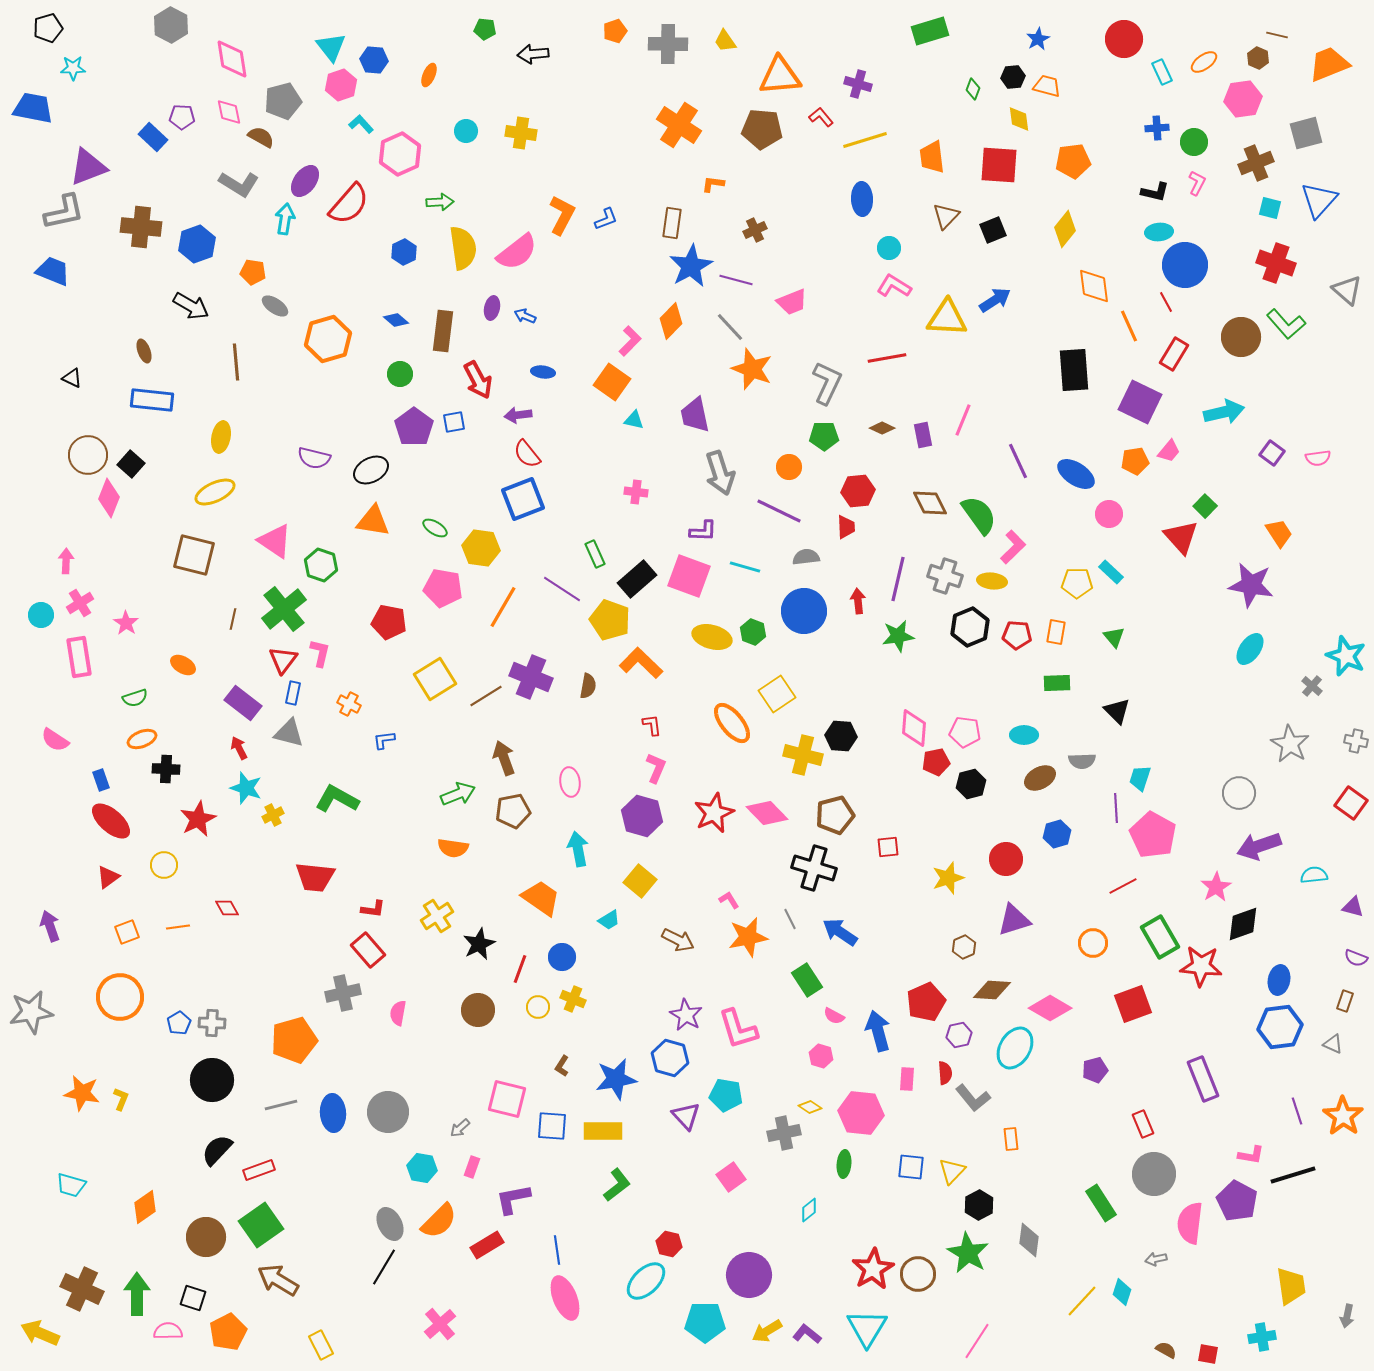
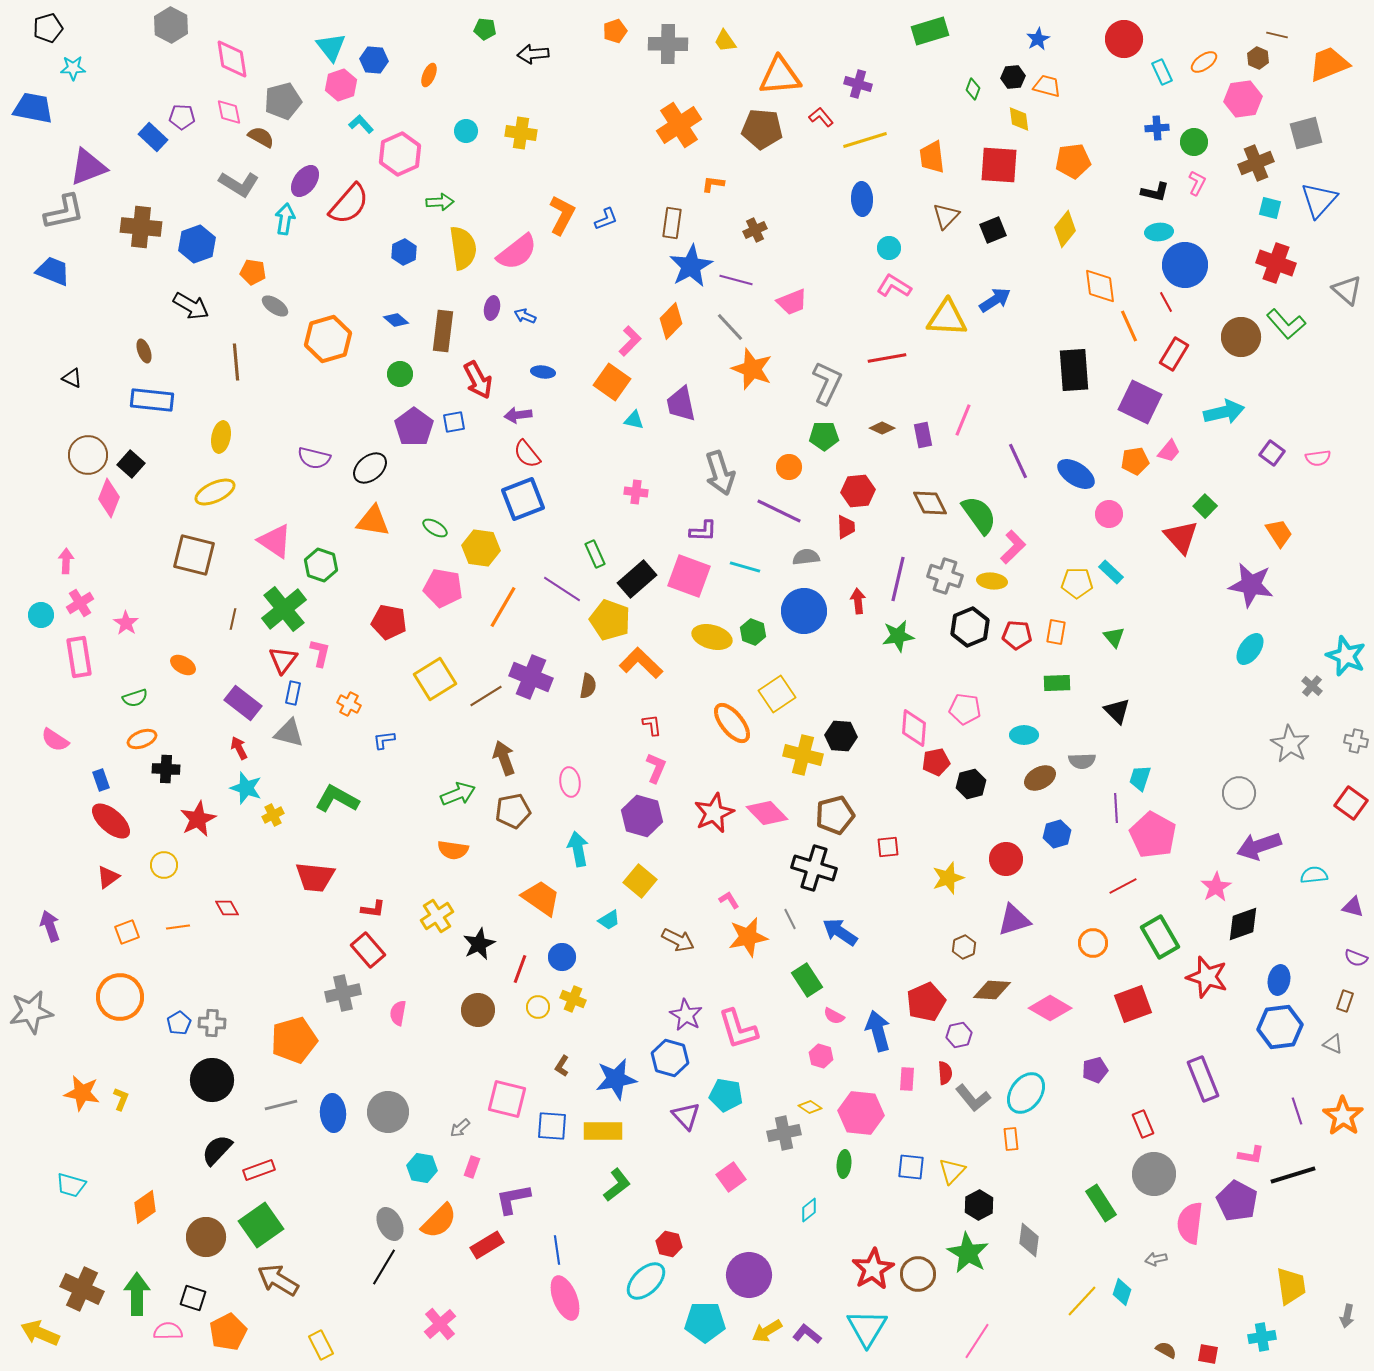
orange cross at (679, 125): rotated 24 degrees clockwise
orange diamond at (1094, 286): moved 6 px right
purple trapezoid at (695, 415): moved 14 px left, 11 px up
black ellipse at (371, 470): moved 1 px left, 2 px up; rotated 12 degrees counterclockwise
pink pentagon at (965, 732): moved 23 px up
orange semicircle at (453, 848): moved 2 px down
red star at (1201, 966): moved 6 px right, 11 px down; rotated 12 degrees clockwise
cyan ellipse at (1015, 1048): moved 11 px right, 45 px down; rotated 6 degrees clockwise
